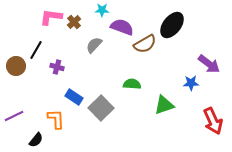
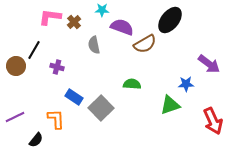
pink L-shape: moved 1 px left
black ellipse: moved 2 px left, 5 px up
gray semicircle: rotated 54 degrees counterclockwise
black line: moved 2 px left
blue star: moved 5 px left, 1 px down
green triangle: moved 6 px right
purple line: moved 1 px right, 1 px down
